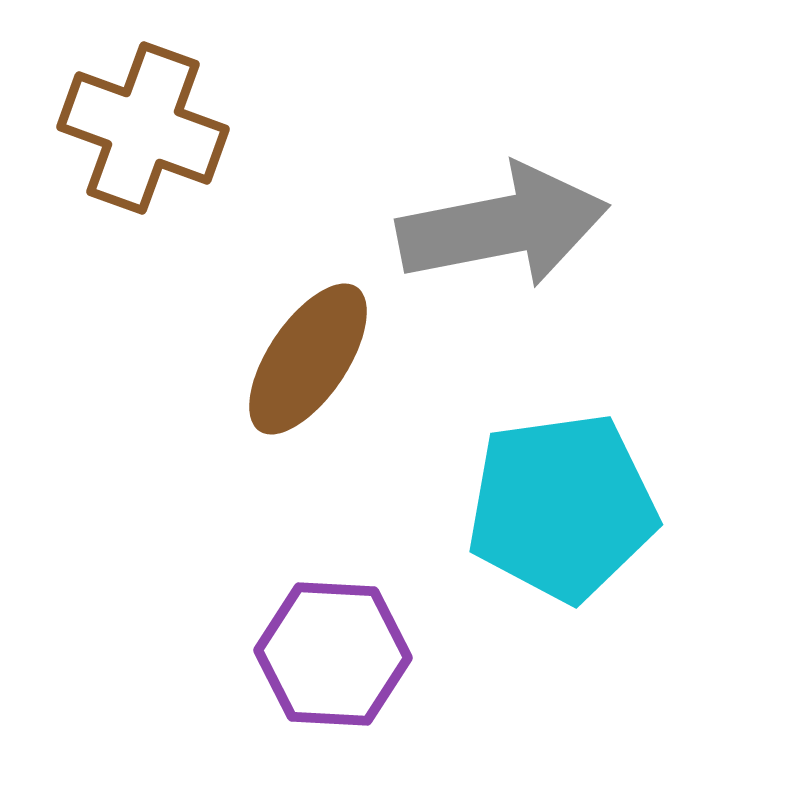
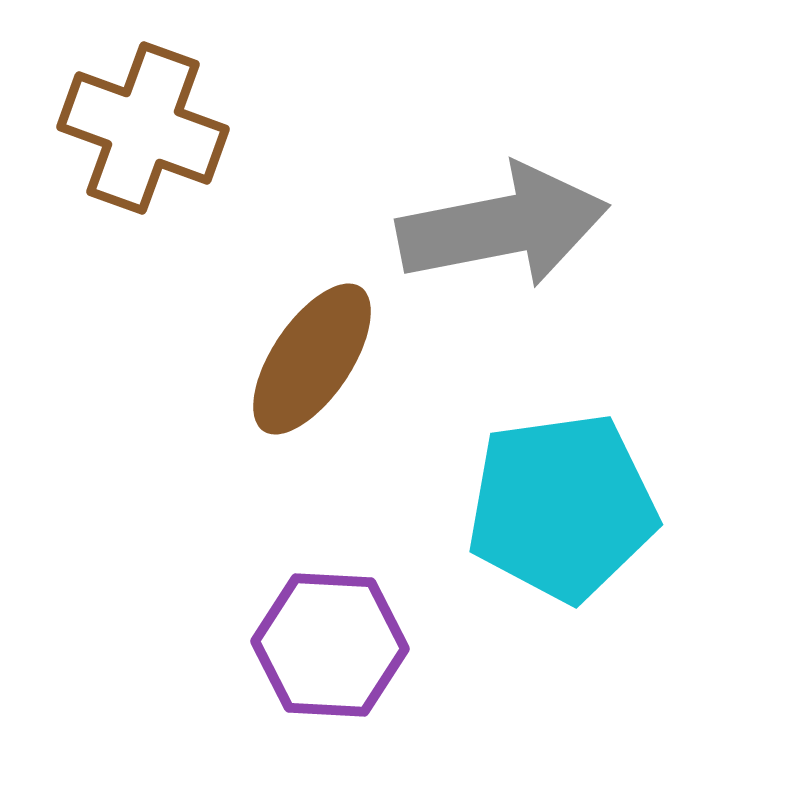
brown ellipse: moved 4 px right
purple hexagon: moved 3 px left, 9 px up
